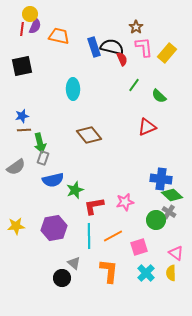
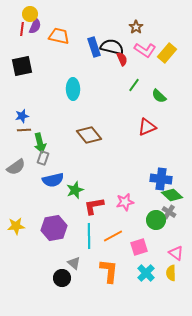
pink L-shape: moved 1 px right, 3 px down; rotated 130 degrees clockwise
